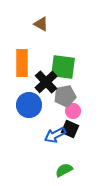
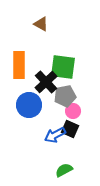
orange rectangle: moved 3 px left, 2 px down
